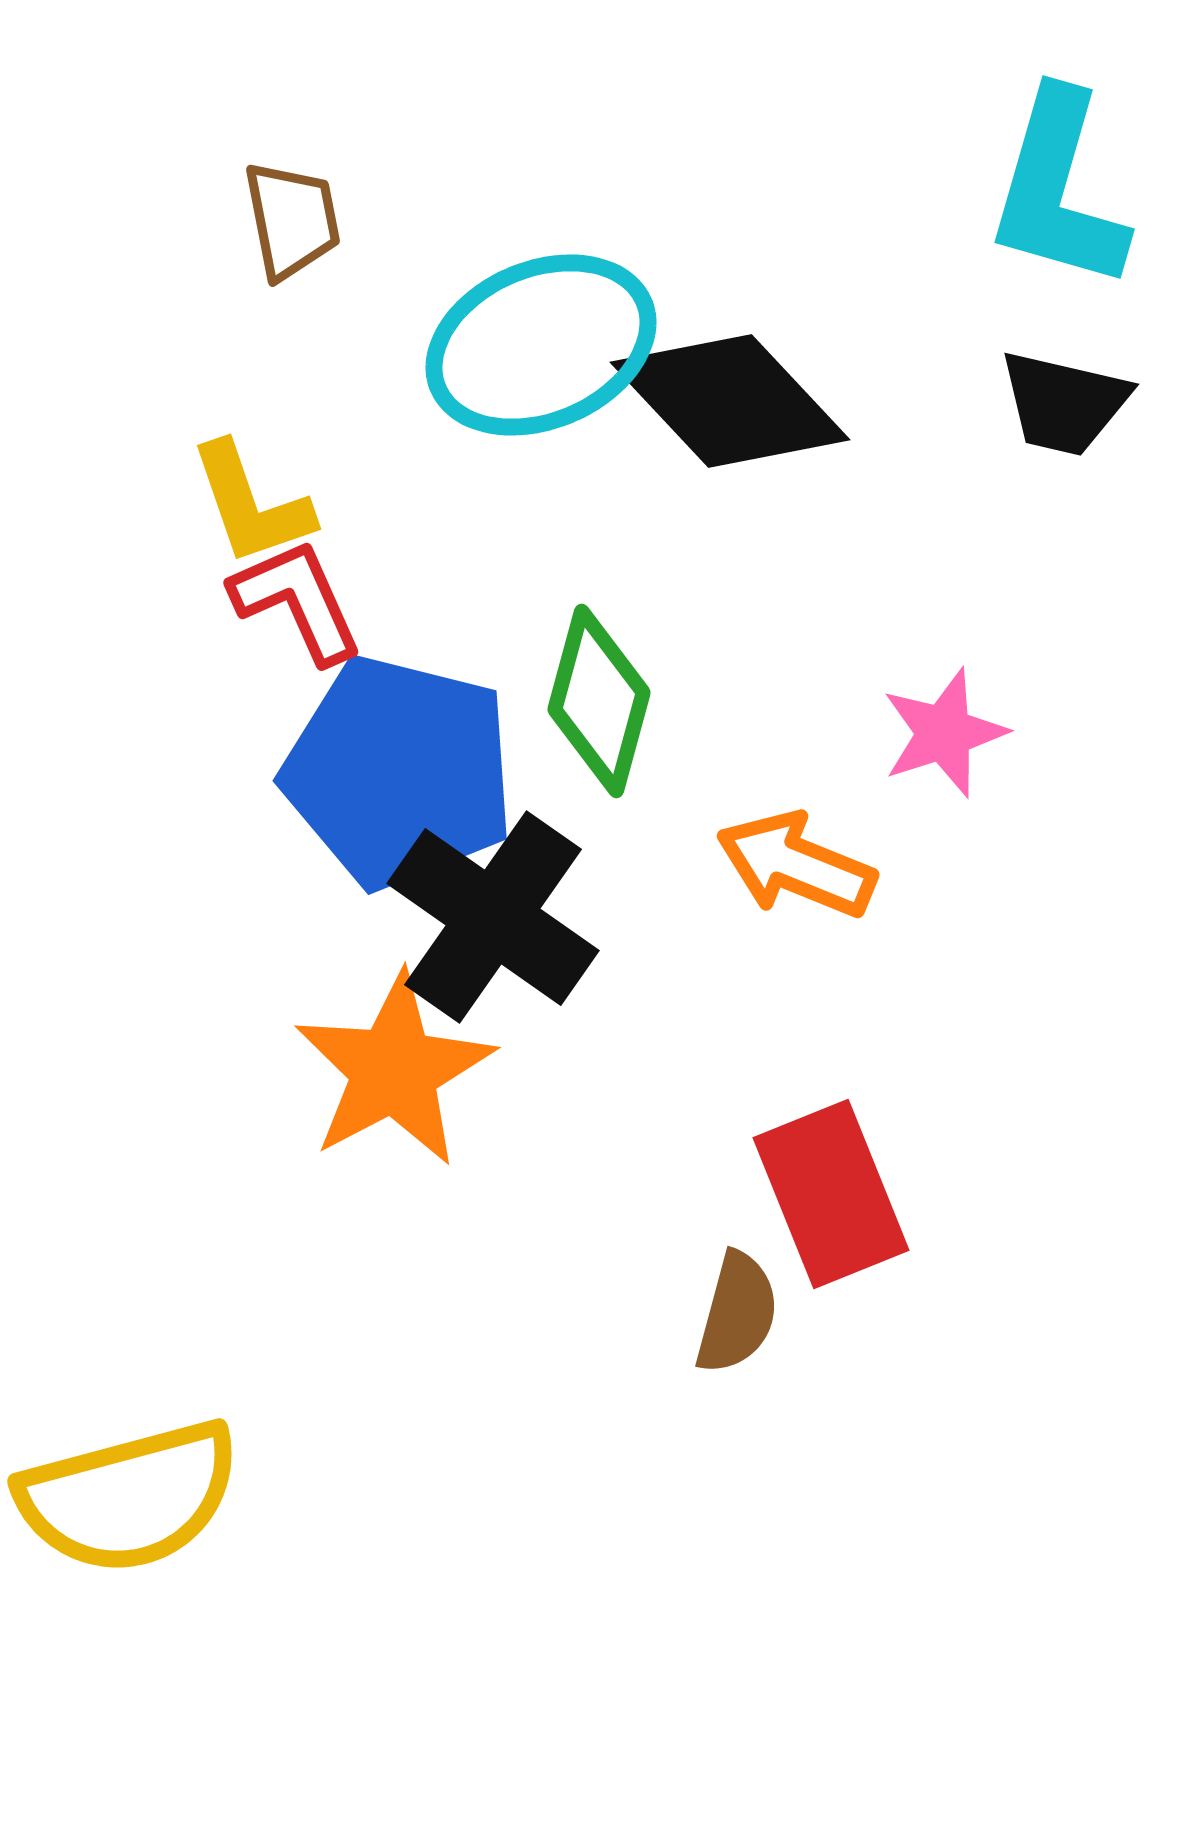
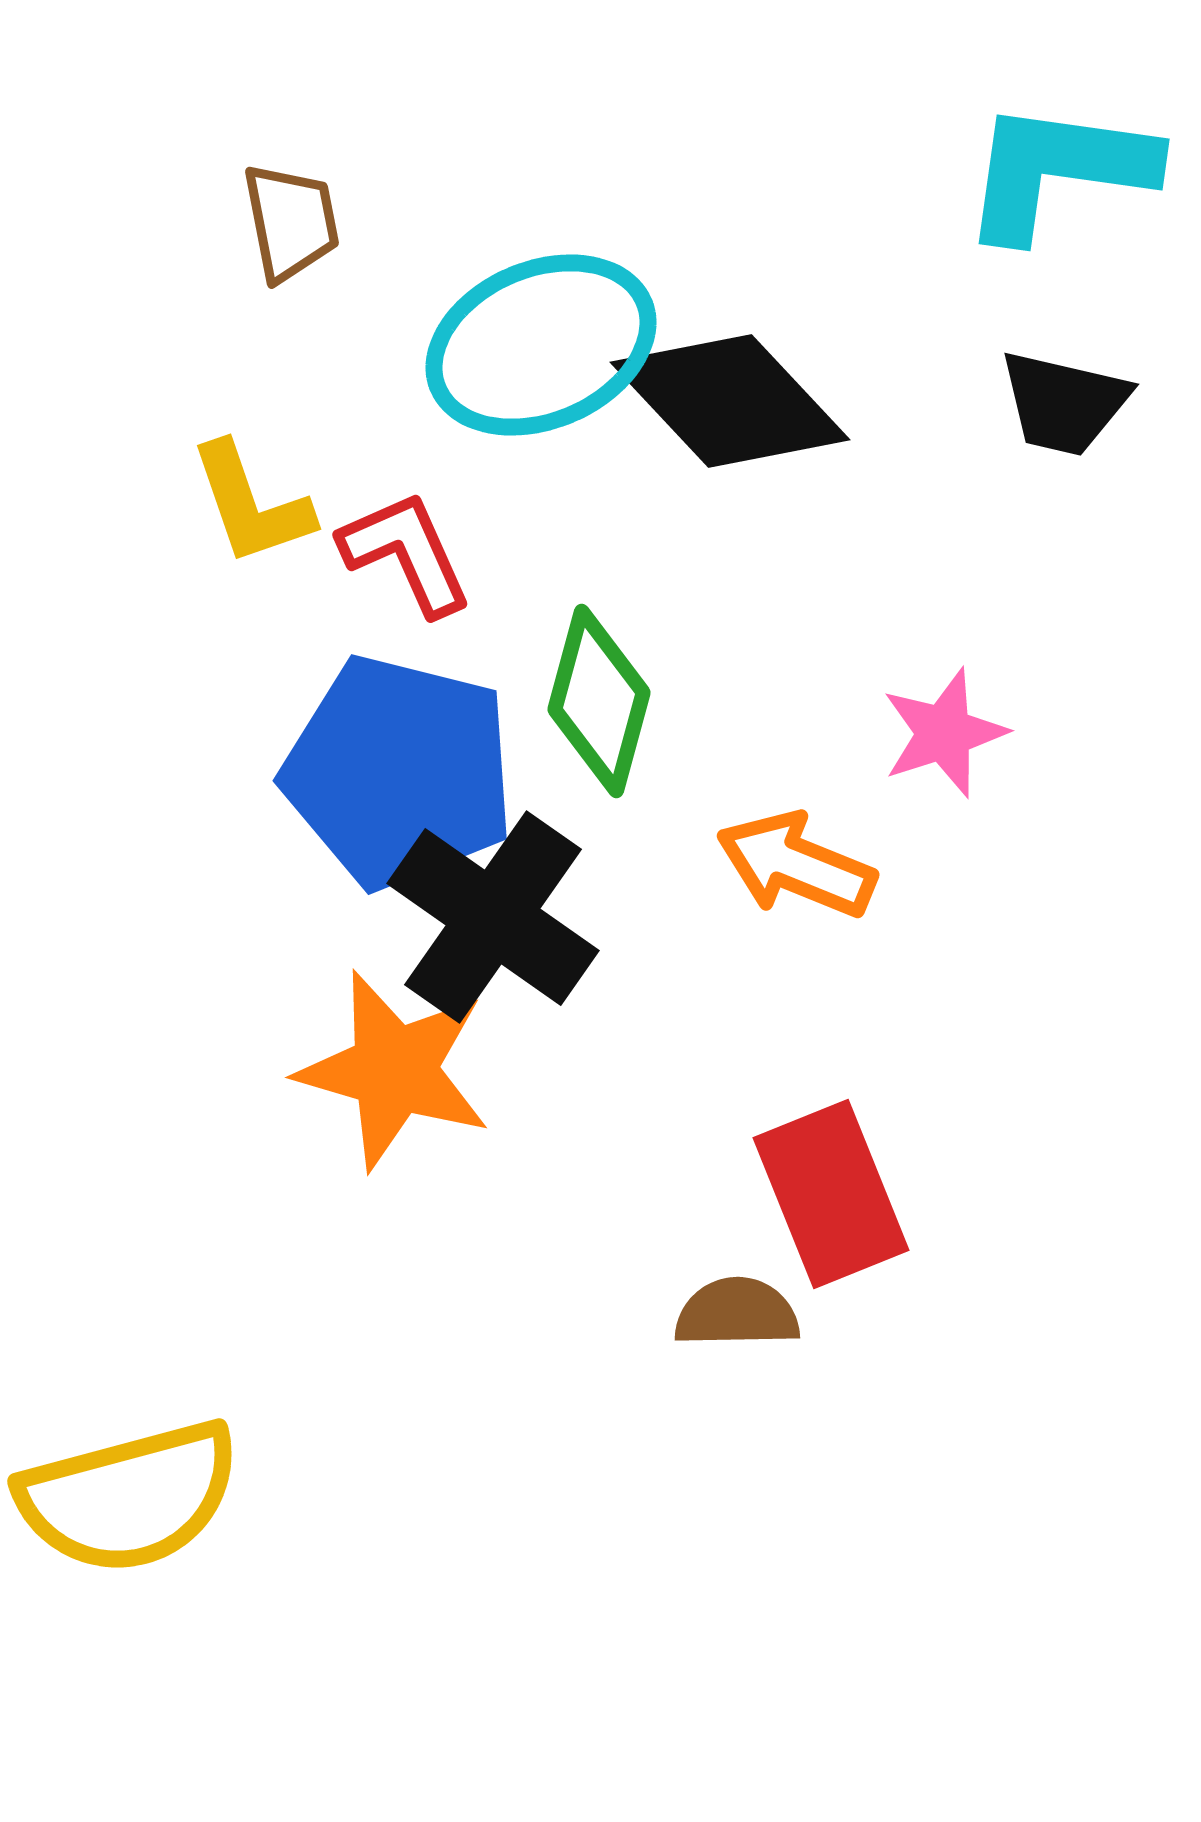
cyan L-shape: moved 20 px up; rotated 82 degrees clockwise
brown trapezoid: moved 1 px left, 2 px down
red L-shape: moved 109 px right, 48 px up
orange star: rotated 28 degrees counterclockwise
brown semicircle: rotated 106 degrees counterclockwise
